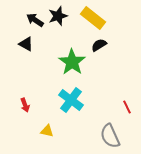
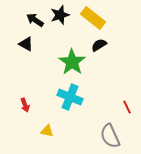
black star: moved 2 px right, 1 px up
cyan cross: moved 1 px left, 3 px up; rotated 15 degrees counterclockwise
